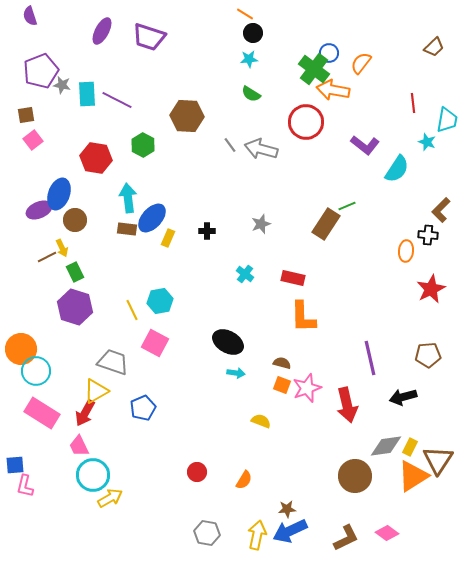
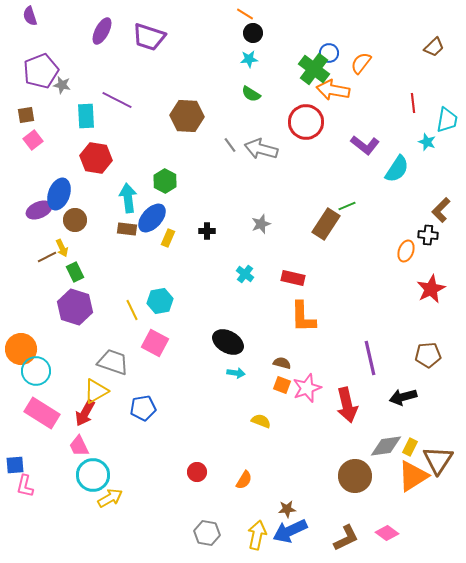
cyan rectangle at (87, 94): moved 1 px left, 22 px down
green hexagon at (143, 145): moved 22 px right, 36 px down
orange ellipse at (406, 251): rotated 15 degrees clockwise
blue pentagon at (143, 408): rotated 15 degrees clockwise
